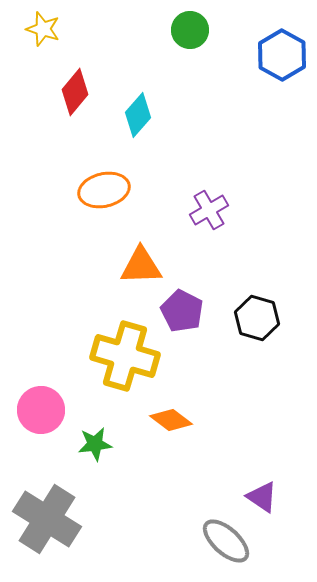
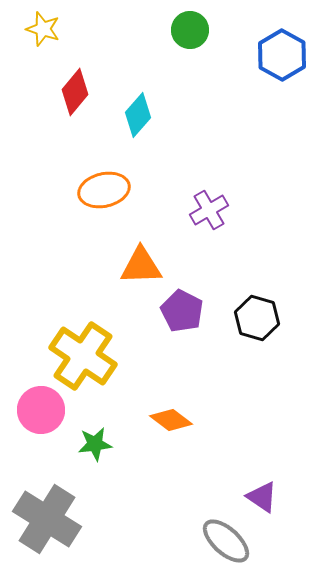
yellow cross: moved 42 px left; rotated 18 degrees clockwise
